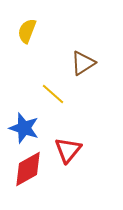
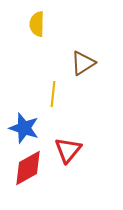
yellow semicircle: moved 10 px right, 7 px up; rotated 20 degrees counterclockwise
yellow line: rotated 55 degrees clockwise
red diamond: moved 1 px up
